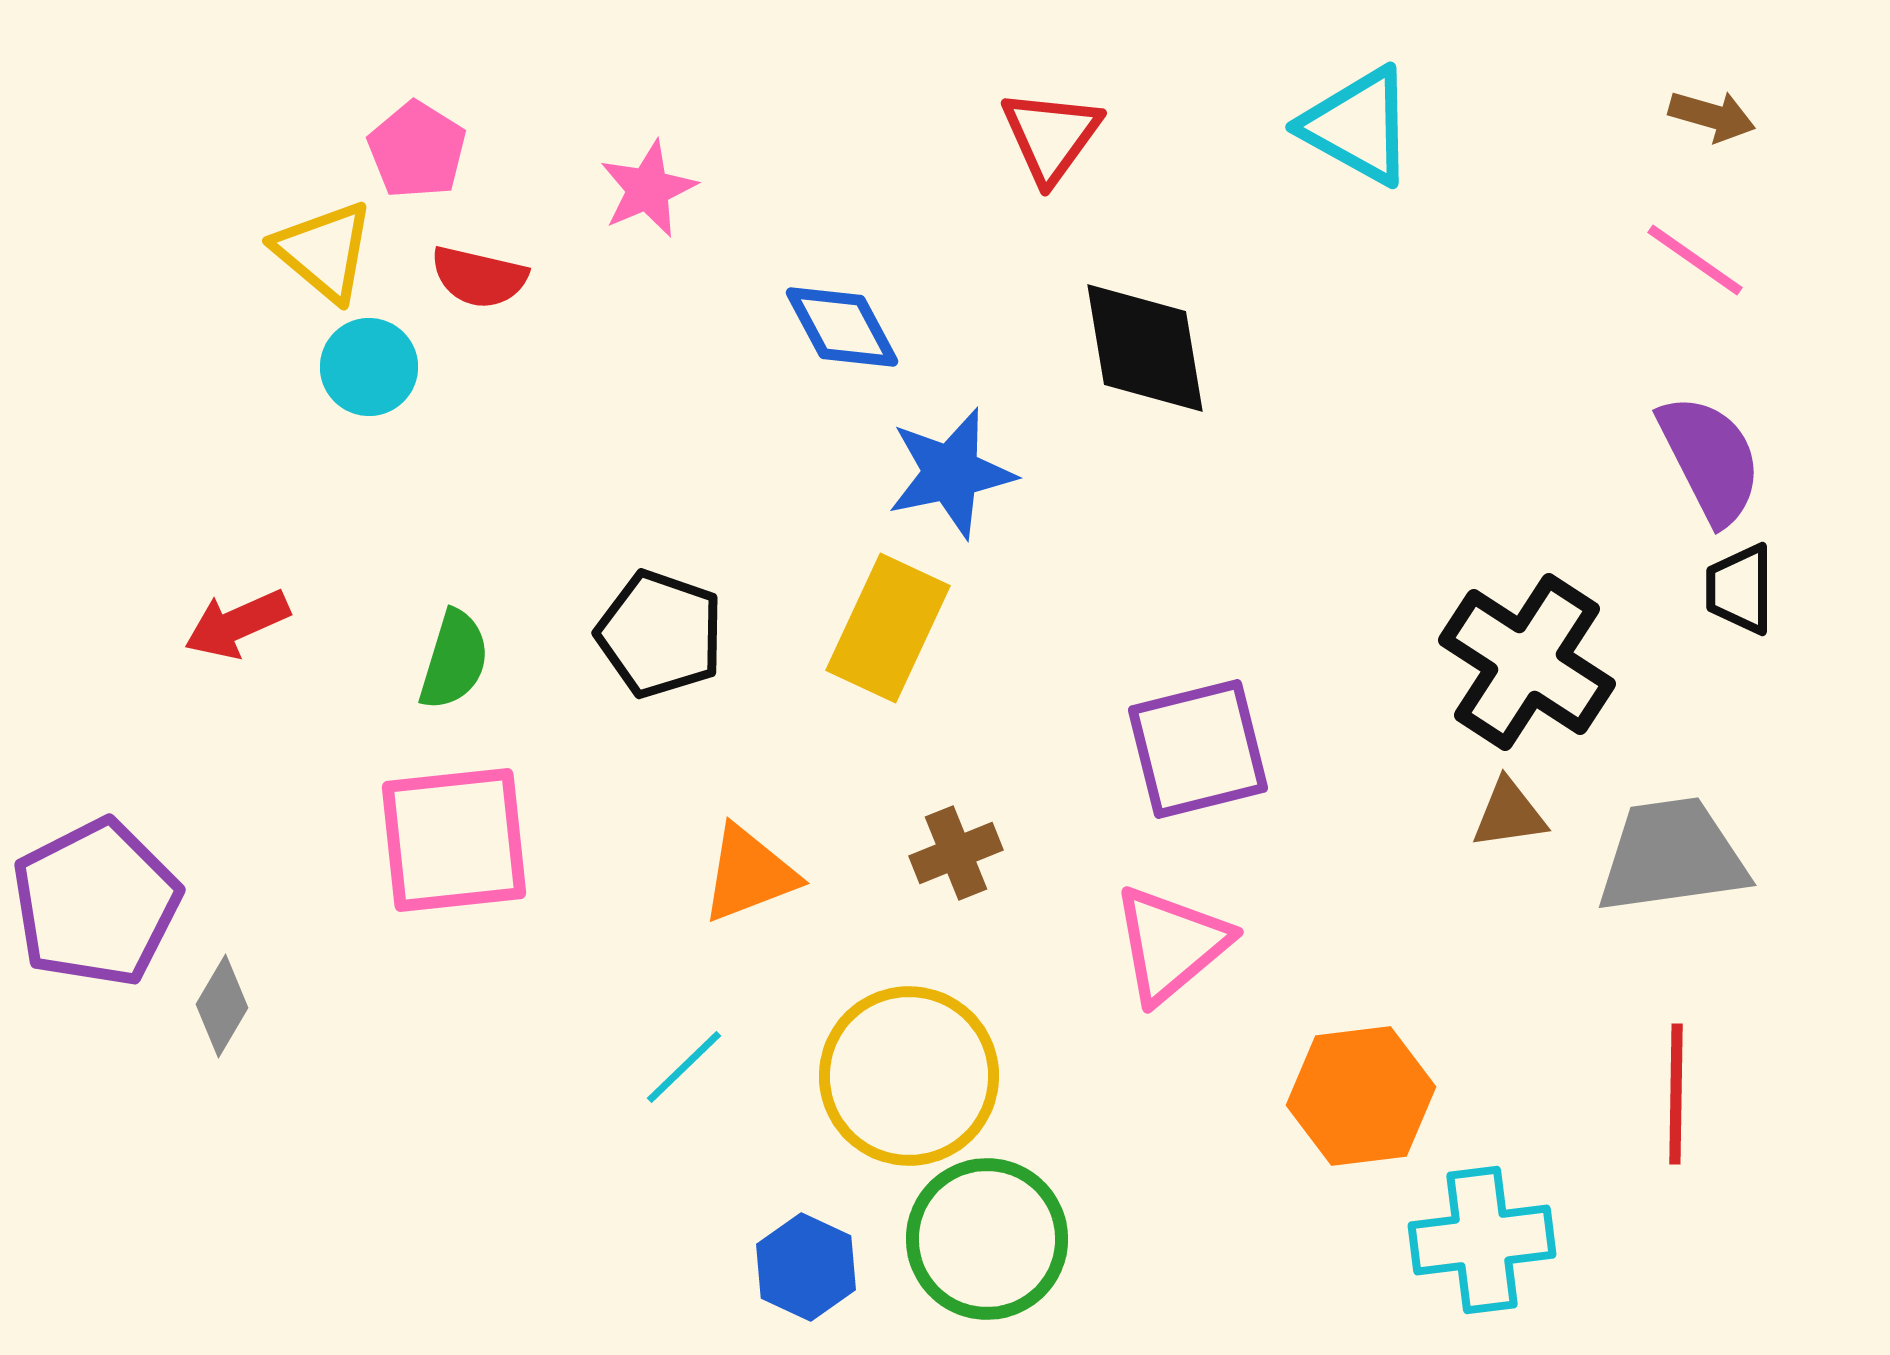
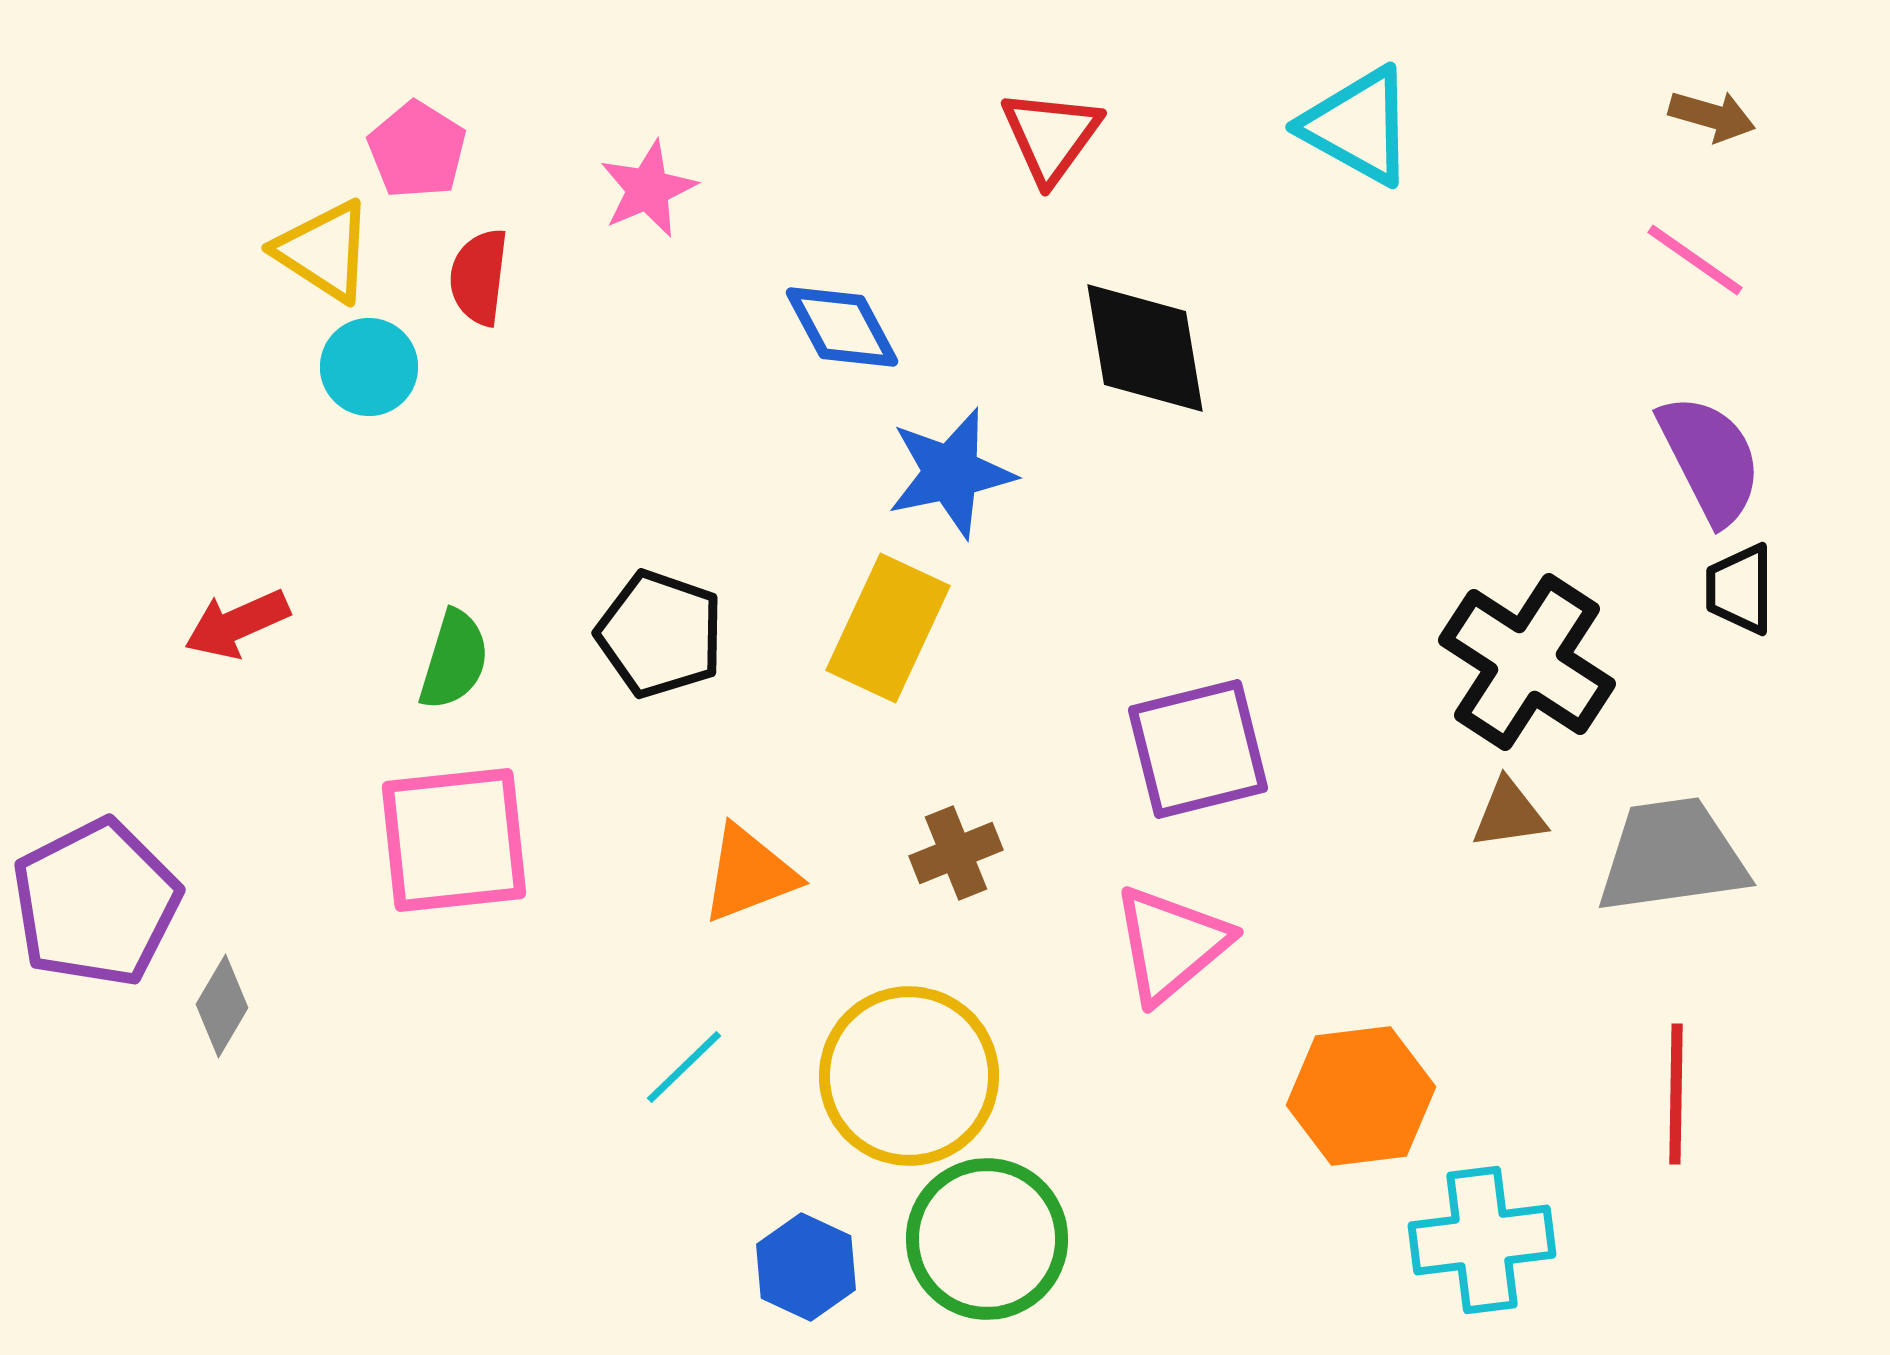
yellow triangle: rotated 7 degrees counterclockwise
red semicircle: rotated 84 degrees clockwise
